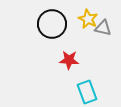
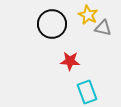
yellow star: moved 4 px up
red star: moved 1 px right, 1 px down
